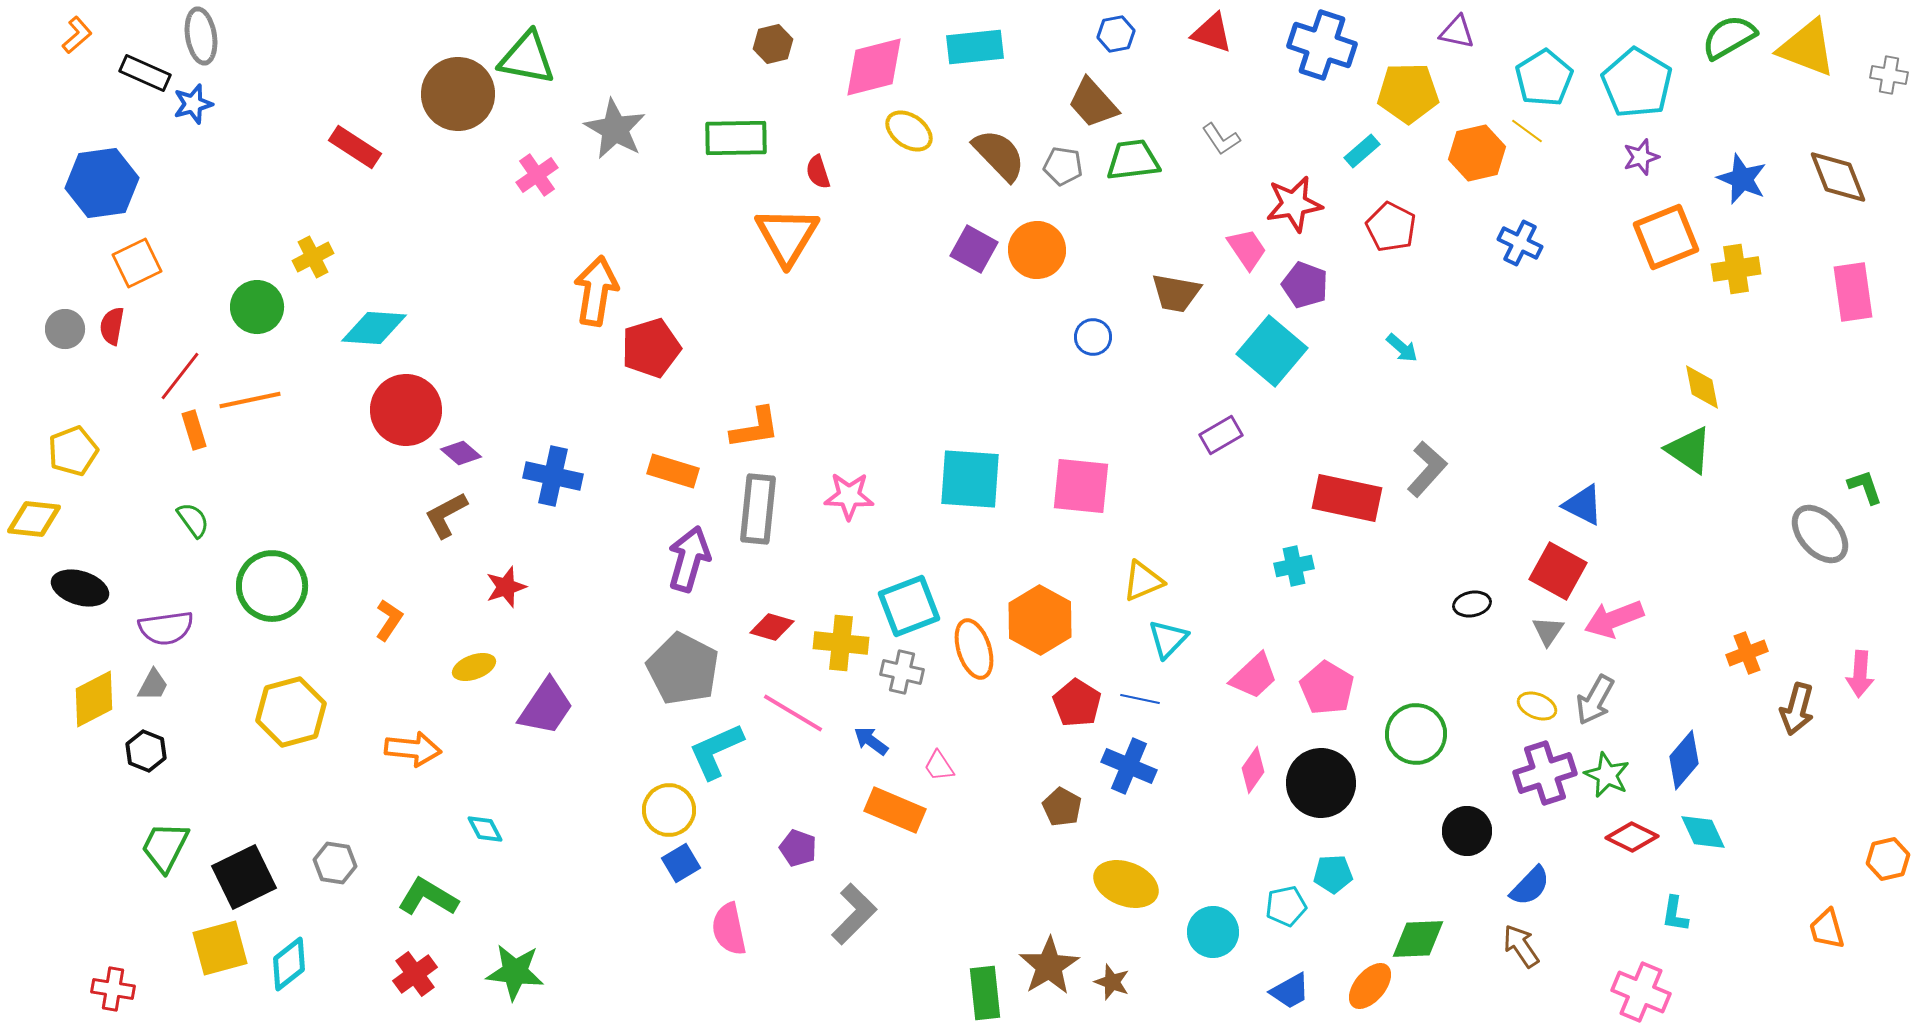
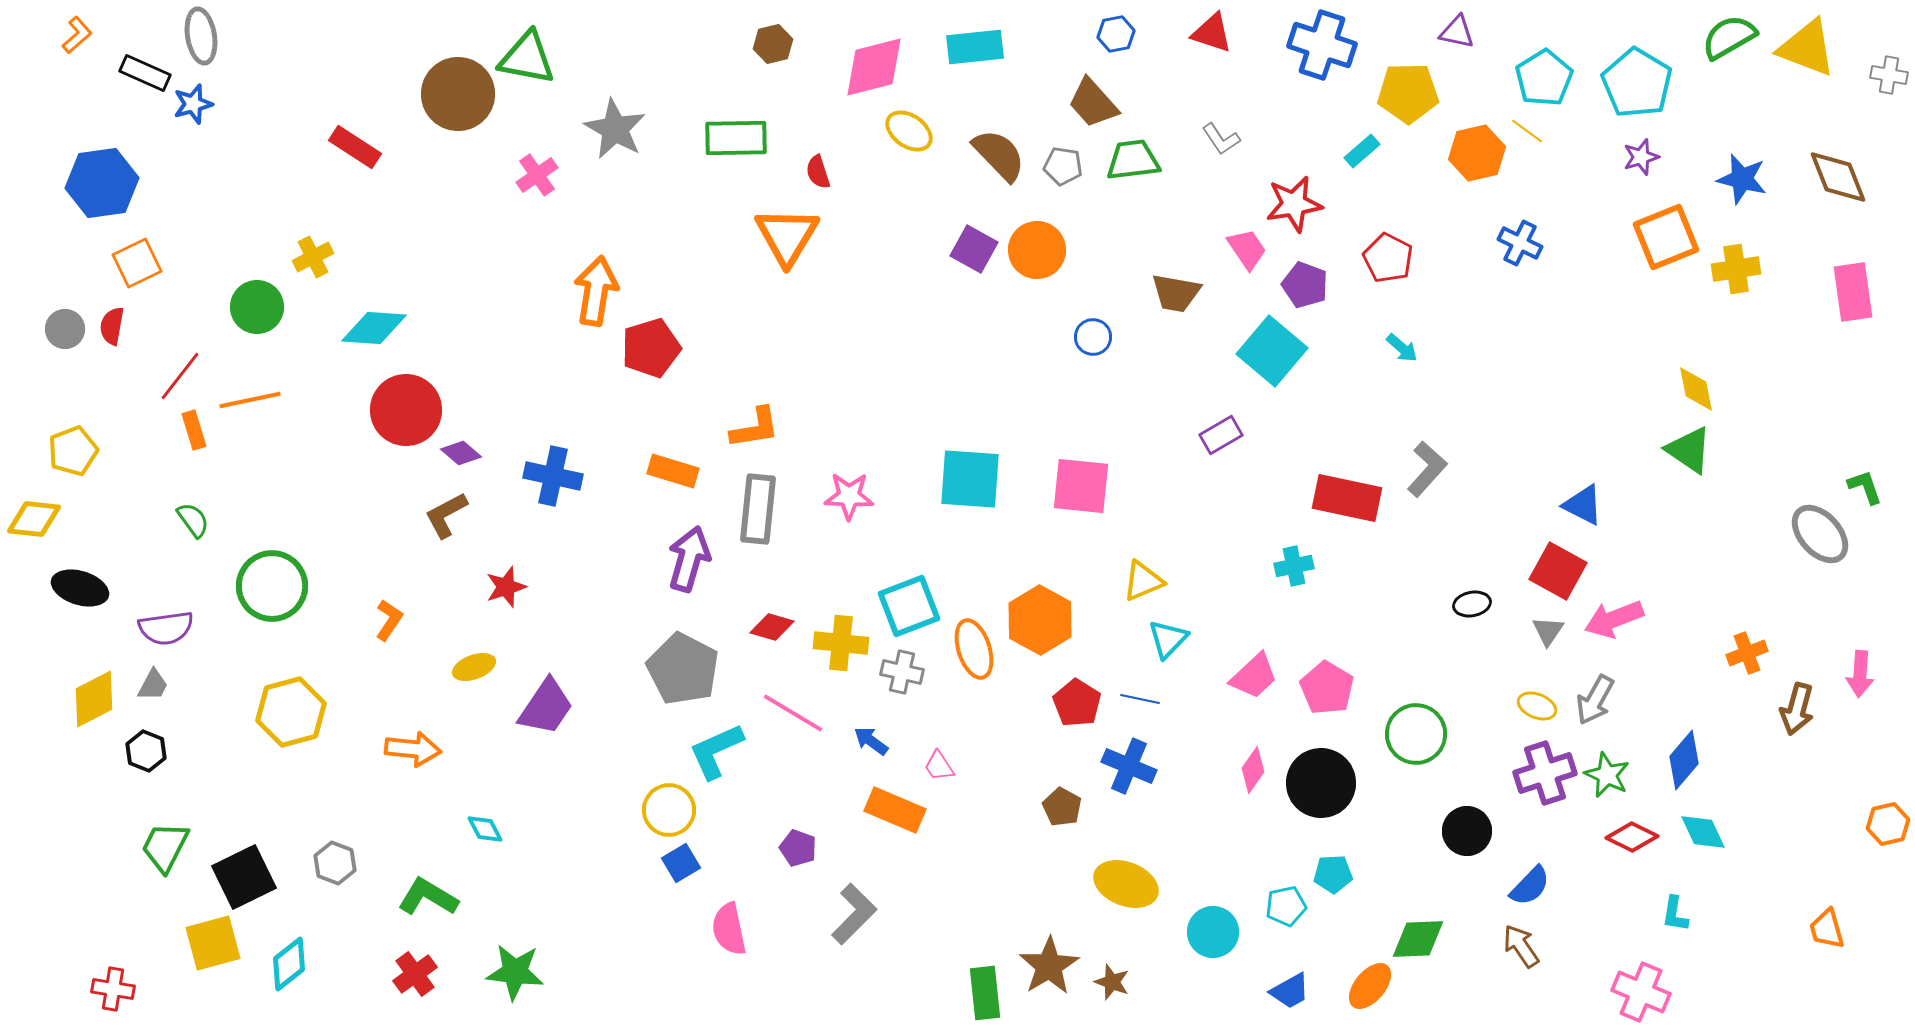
blue star at (1742, 179): rotated 9 degrees counterclockwise
red pentagon at (1391, 227): moved 3 px left, 31 px down
yellow diamond at (1702, 387): moved 6 px left, 2 px down
orange hexagon at (1888, 859): moved 35 px up
gray hexagon at (335, 863): rotated 12 degrees clockwise
yellow square at (220, 948): moved 7 px left, 5 px up
